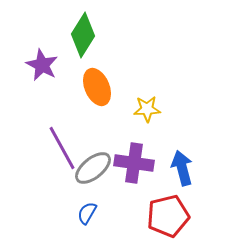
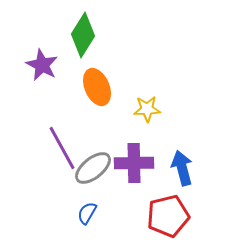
purple cross: rotated 9 degrees counterclockwise
